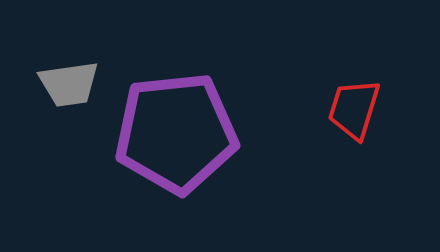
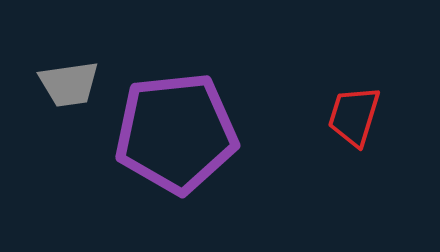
red trapezoid: moved 7 px down
